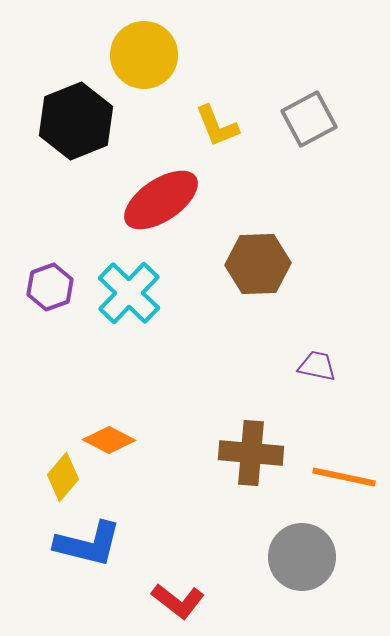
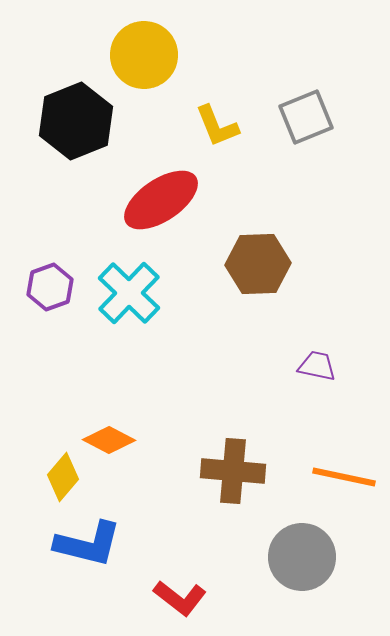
gray square: moved 3 px left, 2 px up; rotated 6 degrees clockwise
brown cross: moved 18 px left, 18 px down
red L-shape: moved 2 px right, 3 px up
